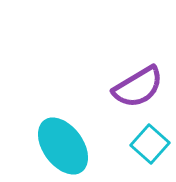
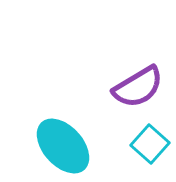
cyan ellipse: rotated 6 degrees counterclockwise
